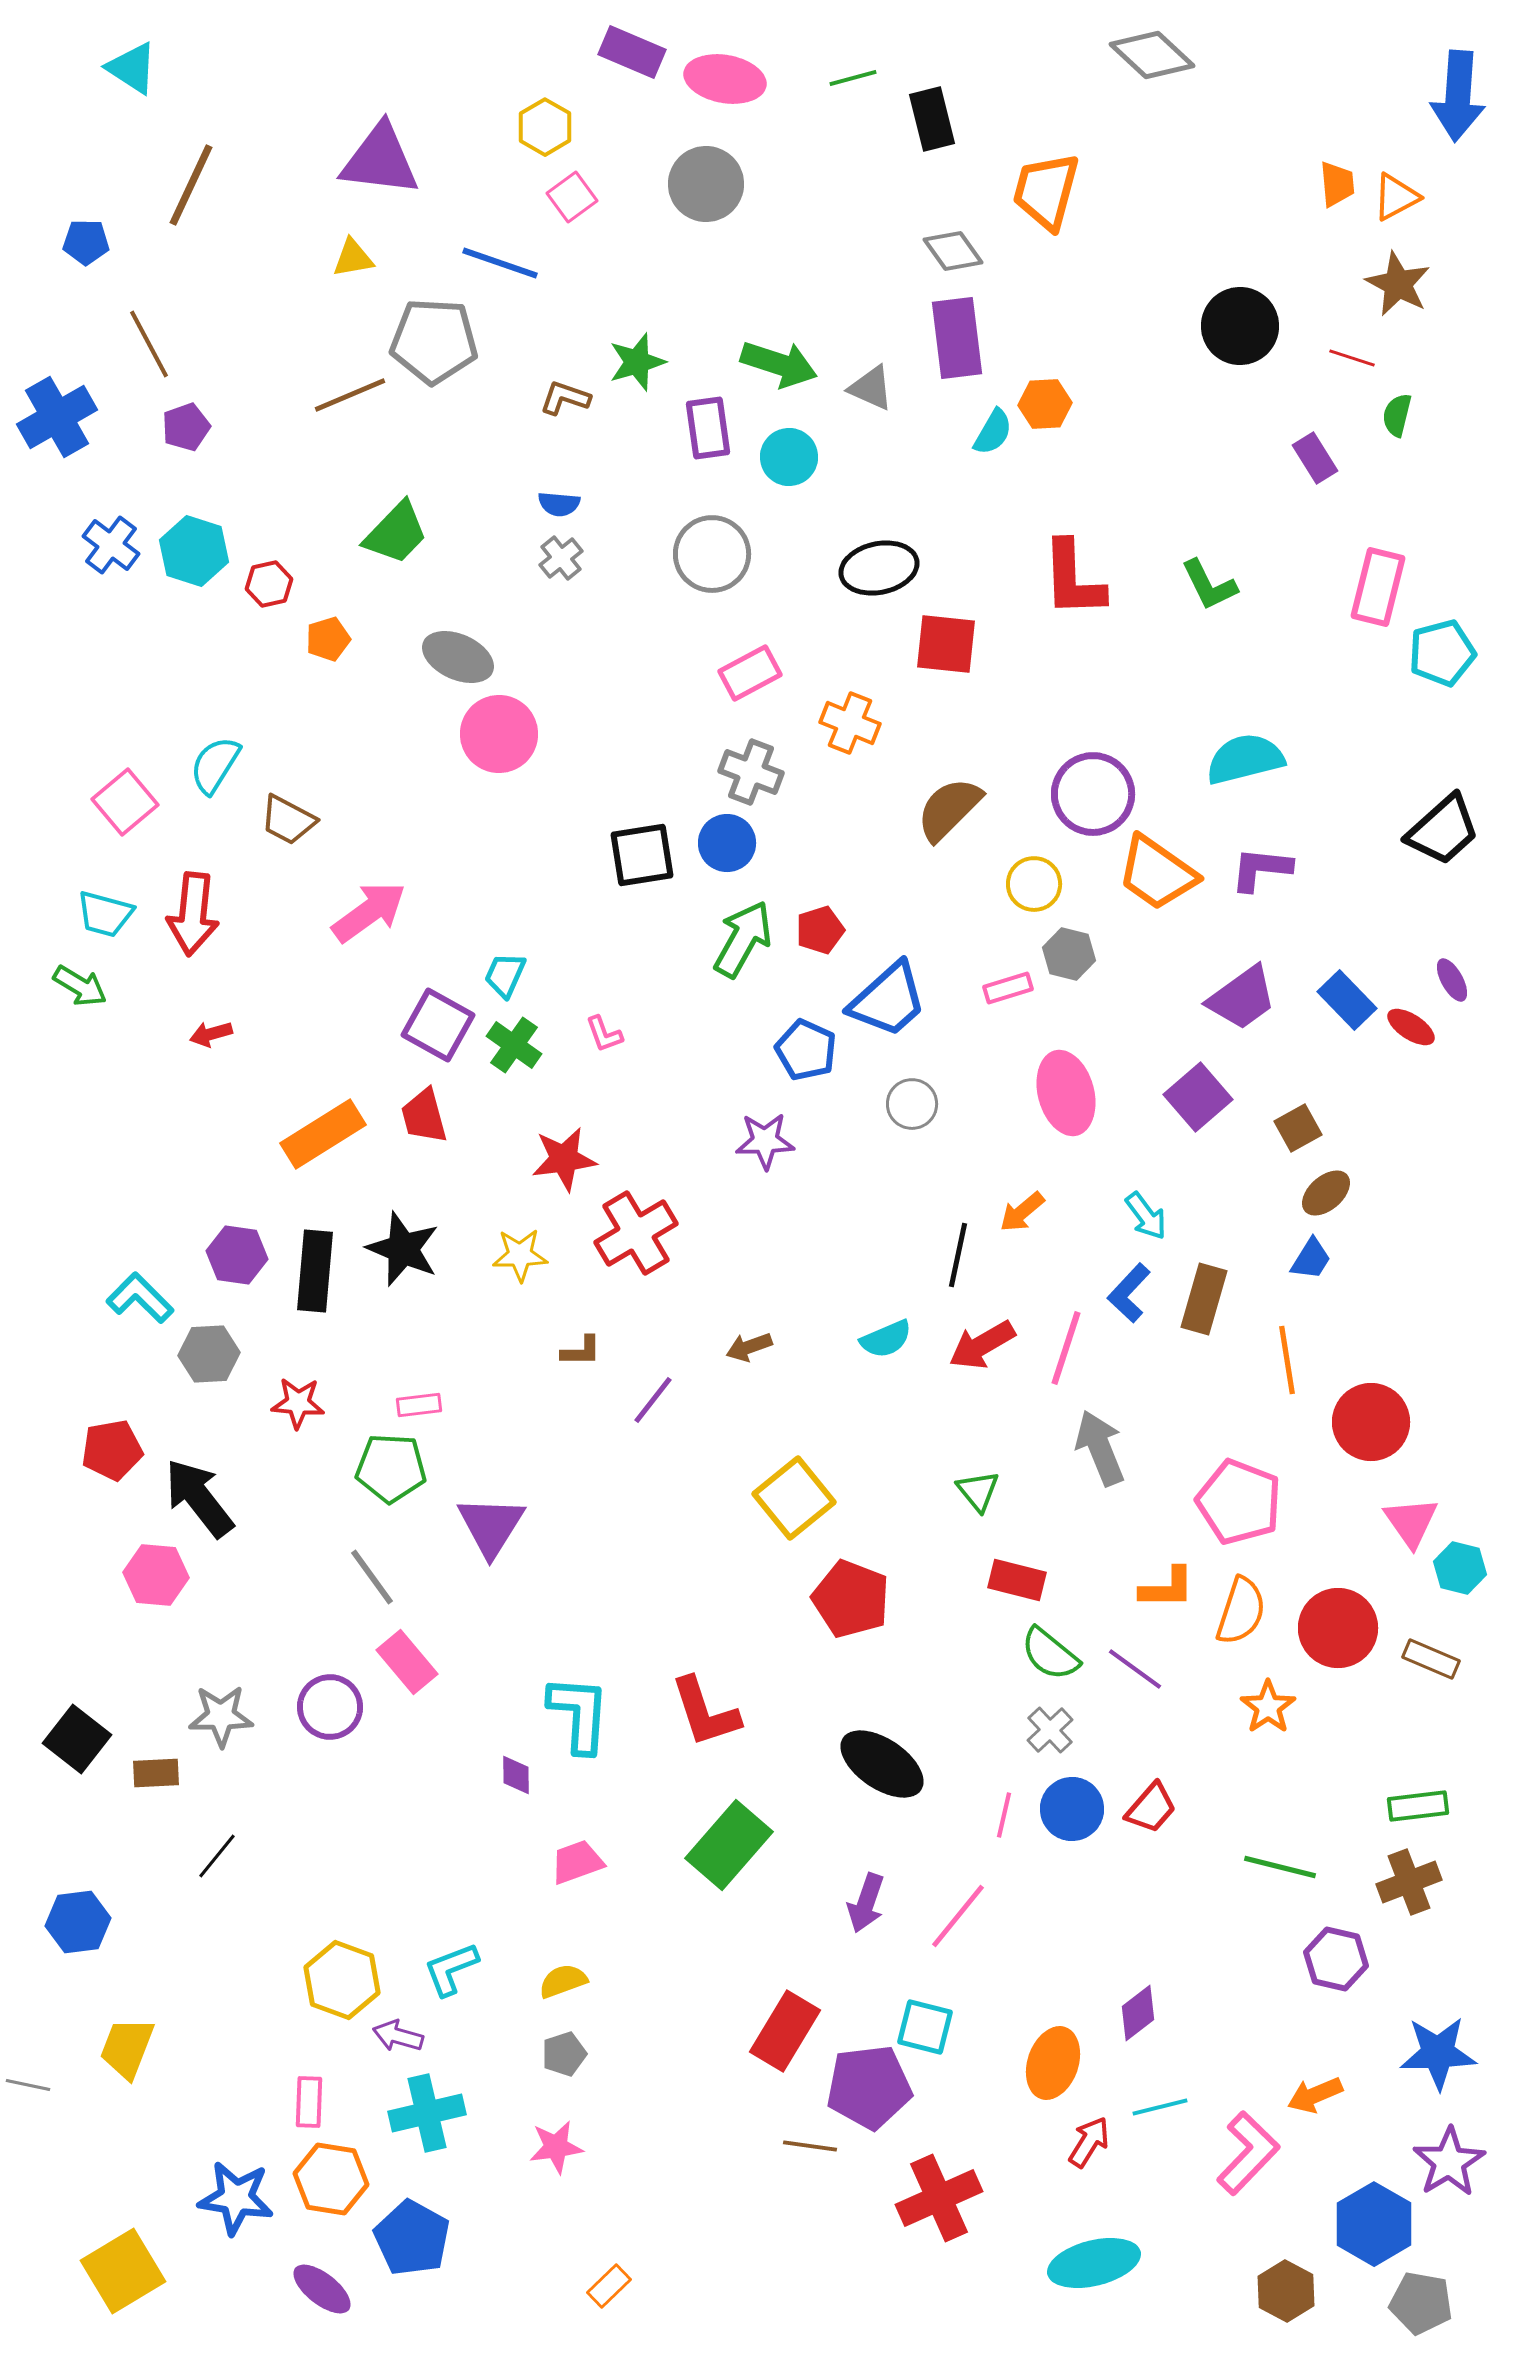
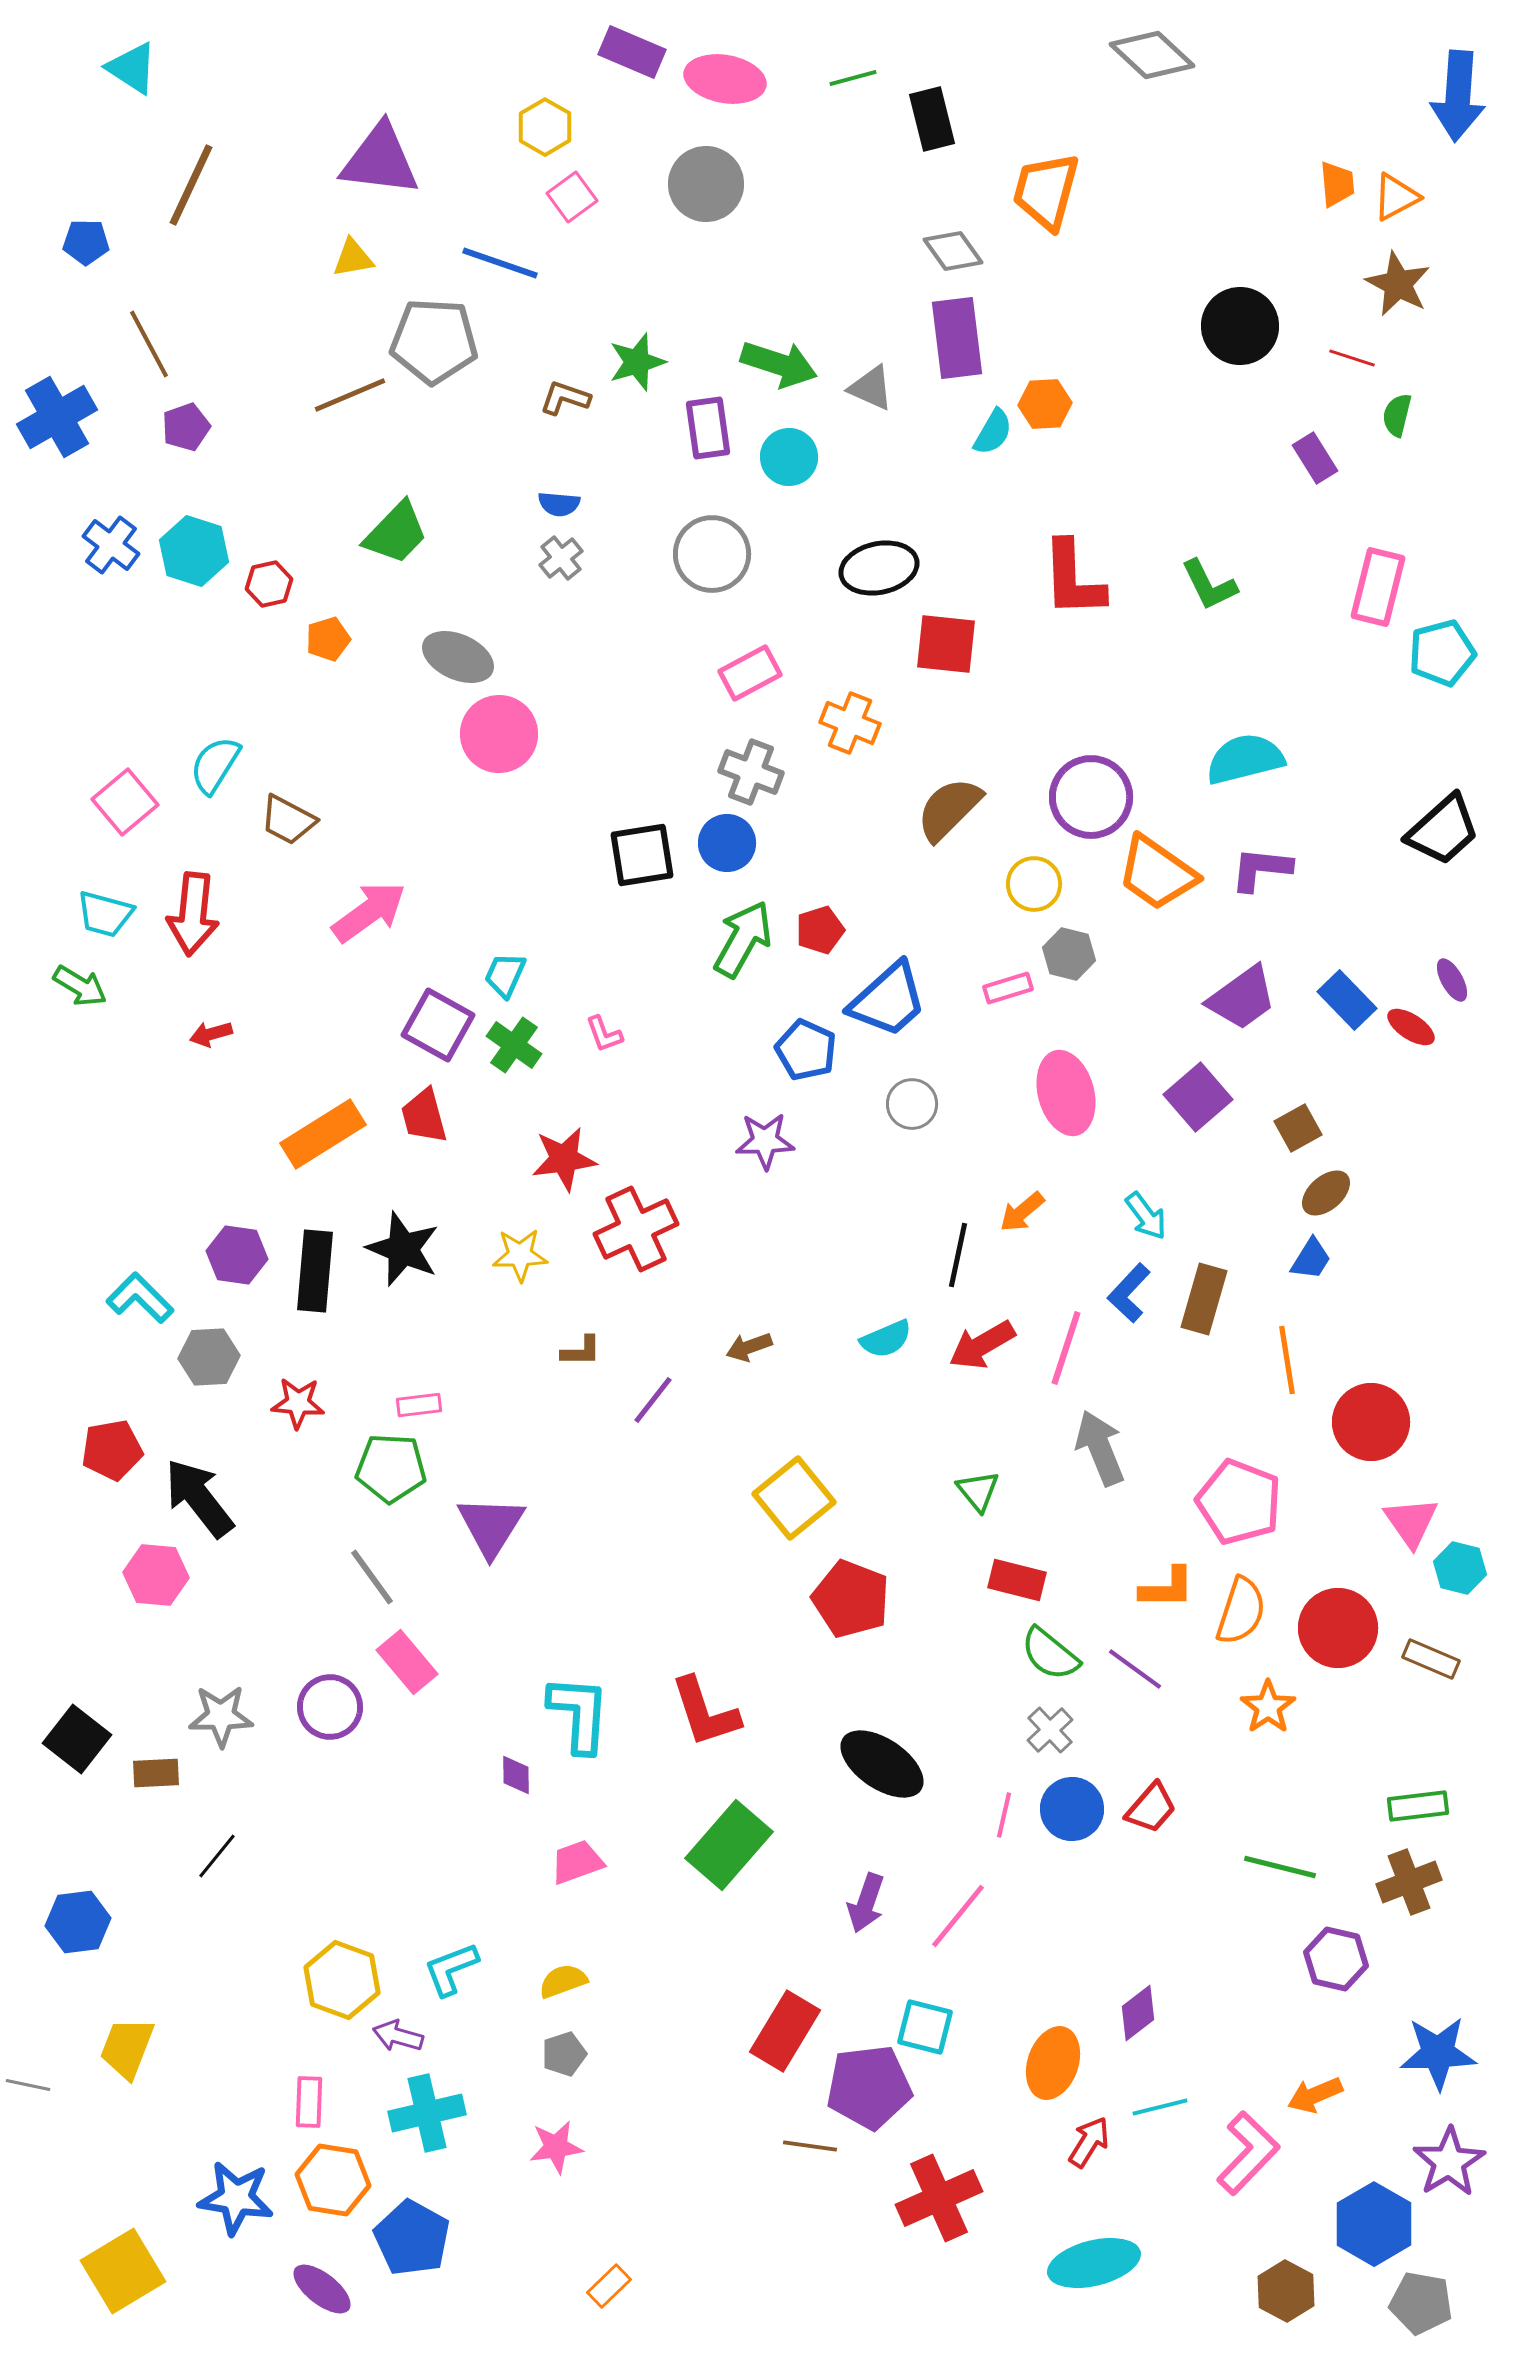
purple circle at (1093, 794): moved 2 px left, 3 px down
red cross at (636, 1233): moved 4 px up; rotated 6 degrees clockwise
gray hexagon at (209, 1354): moved 3 px down
orange hexagon at (331, 2179): moved 2 px right, 1 px down
